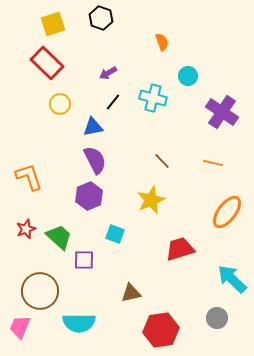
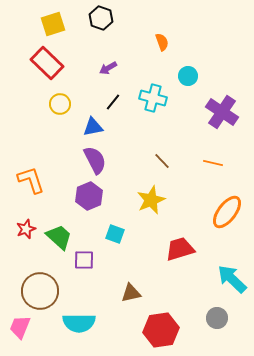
purple arrow: moved 5 px up
orange L-shape: moved 2 px right, 3 px down
